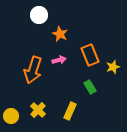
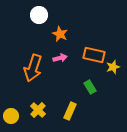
orange rectangle: moved 4 px right; rotated 55 degrees counterclockwise
pink arrow: moved 1 px right, 2 px up
orange arrow: moved 2 px up
